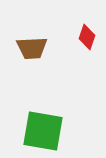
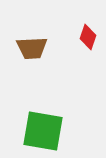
red diamond: moved 1 px right
